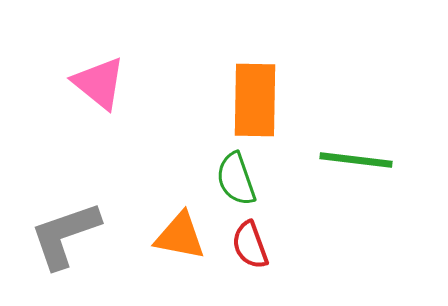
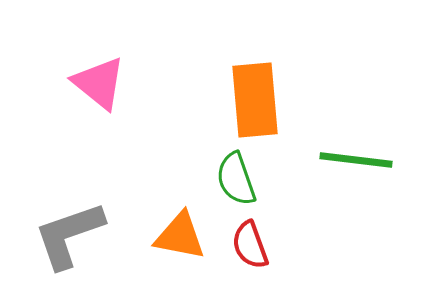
orange rectangle: rotated 6 degrees counterclockwise
gray L-shape: moved 4 px right
